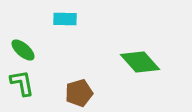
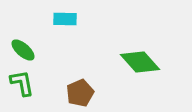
brown pentagon: moved 1 px right; rotated 8 degrees counterclockwise
